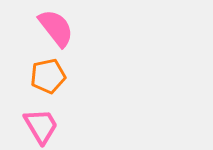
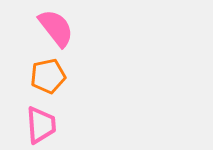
pink trapezoid: moved 1 px up; rotated 27 degrees clockwise
